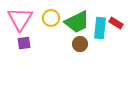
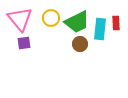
pink triangle: rotated 12 degrees counterclockwise
red rectangle: rotated 56 degrees clockwise
cyan rectangle: moved 1 px down
